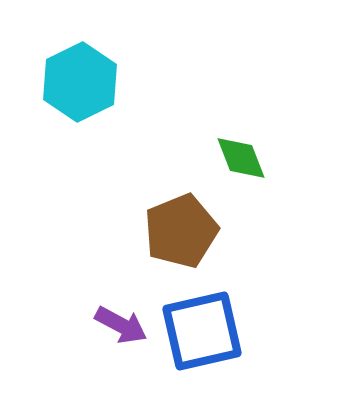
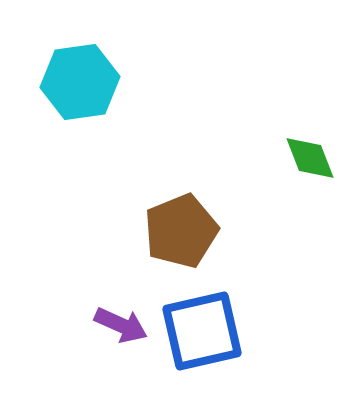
cyan hexagon: rotated 18 degrees clockwise
green diamond: moved 69 px right
purple arrow: rotated 4 degrees counterclockwise
